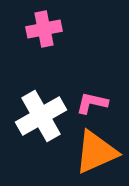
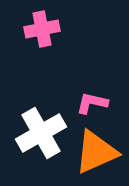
pink cross: moved 2 px left
white cross: moved 17 px down
